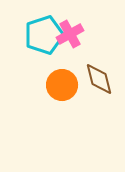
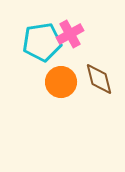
cyan pentagon: moved 2 px left, 7 px down; rotated 9 degrees clockwise
orange circle: moved 1 px left, 3 px up
